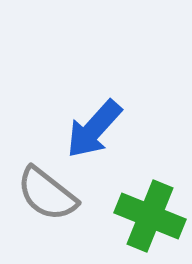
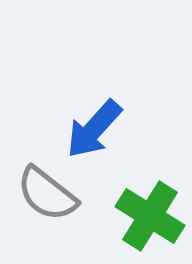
green cross: rotated 10 degrees clockwise
